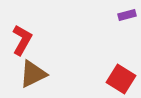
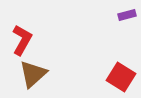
brown triangle: rotated 16 degrees counterclockwise
red square: moved 2 px up
